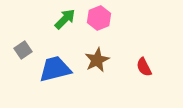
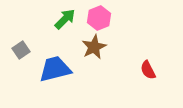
gray square: moved 2 px left
brown star: moved 3 px left, 13 px up
red semicircle: moved 4 px right, 3 px down
